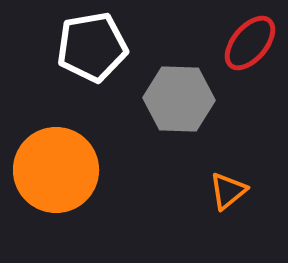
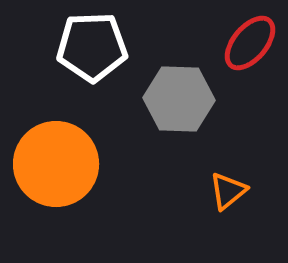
white pentagon: rotated 8 degrees clockwise
orange circle: moved 6 px up
